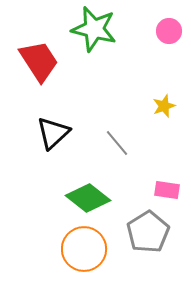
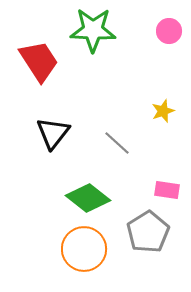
green star: moved 1 px left, 1 px down; rotated 12 degrees counterclockwise
yellow star: moved 1 px left, 5 px down
black triangle: rotated 9 degrees counterclockwise
gray line: rotated 8 degrees counterclockwise
